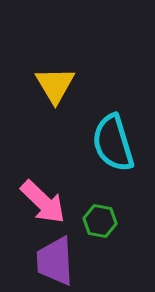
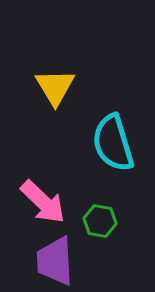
yellow triangle: moved 2 px down
